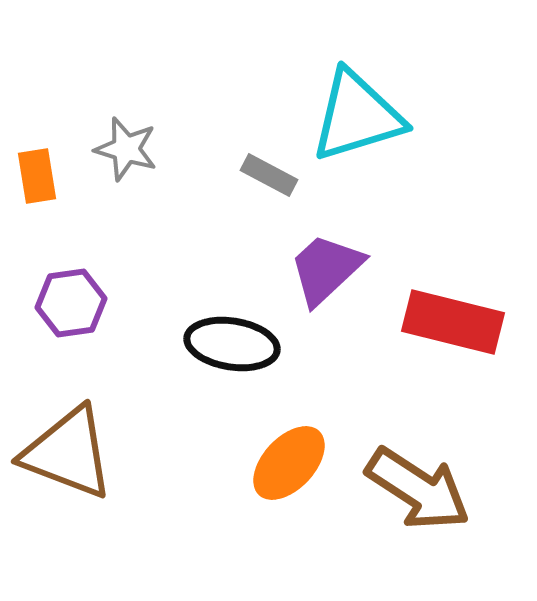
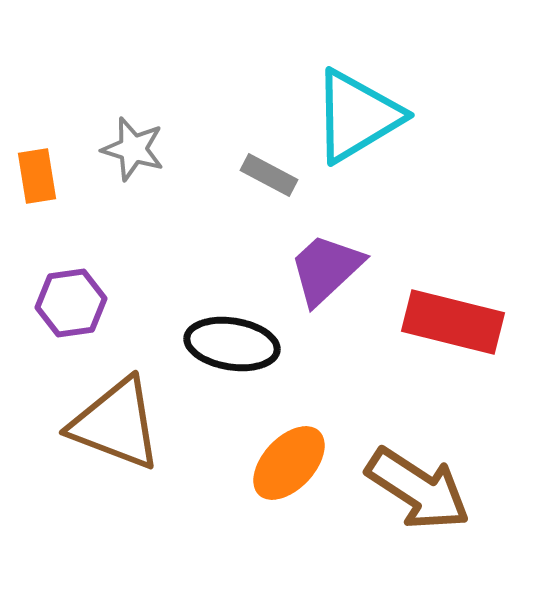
cyan triangle: rotated 14 degrees counterclockwise
gray star: moved 7 px right
brown triangle: moved 48 px right, 29 px up
